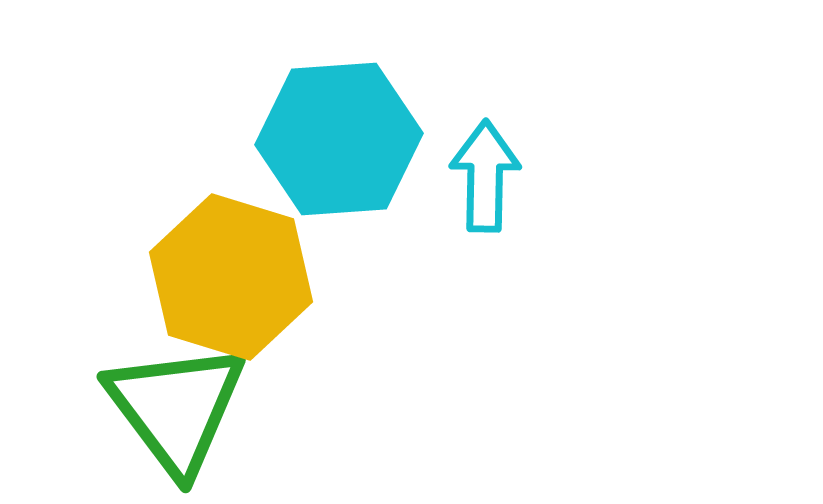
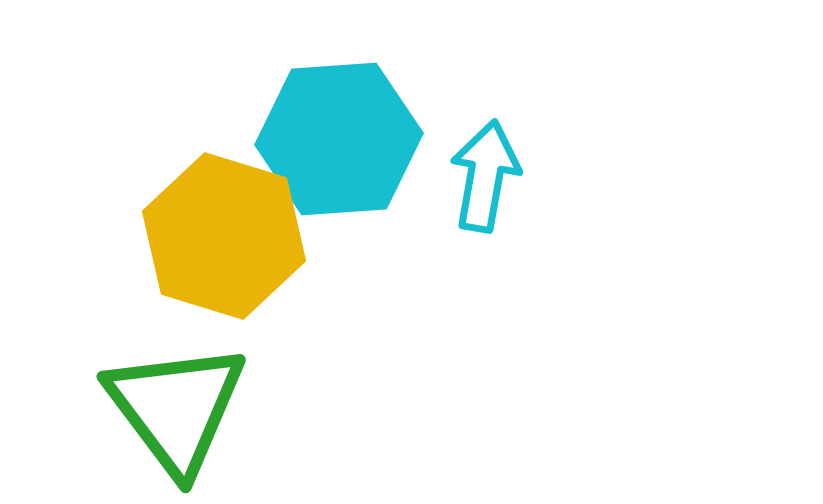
cyan arrow: rotated 9 degrees clockwise
yellow hexagon: moved 7 px left, 41 px up
